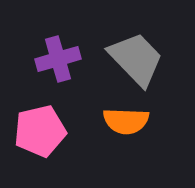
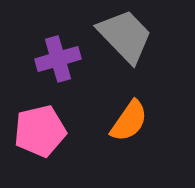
gray trapezoid: moved 11 px left, 23 px up
orange semicircle: moved 3 px right; rotated 57 degrees counterclockwise
